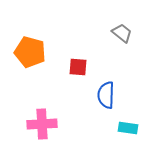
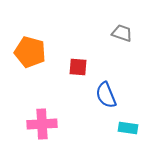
gray trapezoid: rotated 20 degrees counterclockwise
blue semicircle: rotated 24 degrees counterclockwise
